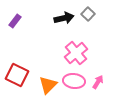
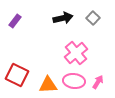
gray square: moved 5 px right, 4 px down
black arrow: moved 1 px left
orange triangle: rotated 42 degrees clockwise
